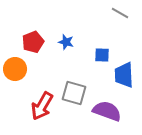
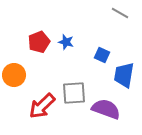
red pentagon: moved 6 px right
blue square: rotated 21 degrees clockwise
orange circle: moved 1 px left, 6 px down
blue trapezoid: rotated 12 degrees clockwise
gray square: rotated 20 degrees counterclockwise
red arrow: rotated 16 degrees clockwise
purple semicircle: moved 1 px left, 2 px up
